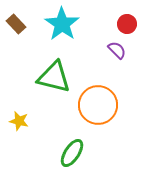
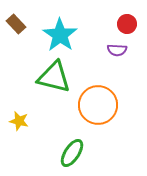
cyan star: moved 2 px left, 11 px down
purple semicircle: rotated 138 degrees clockwise
